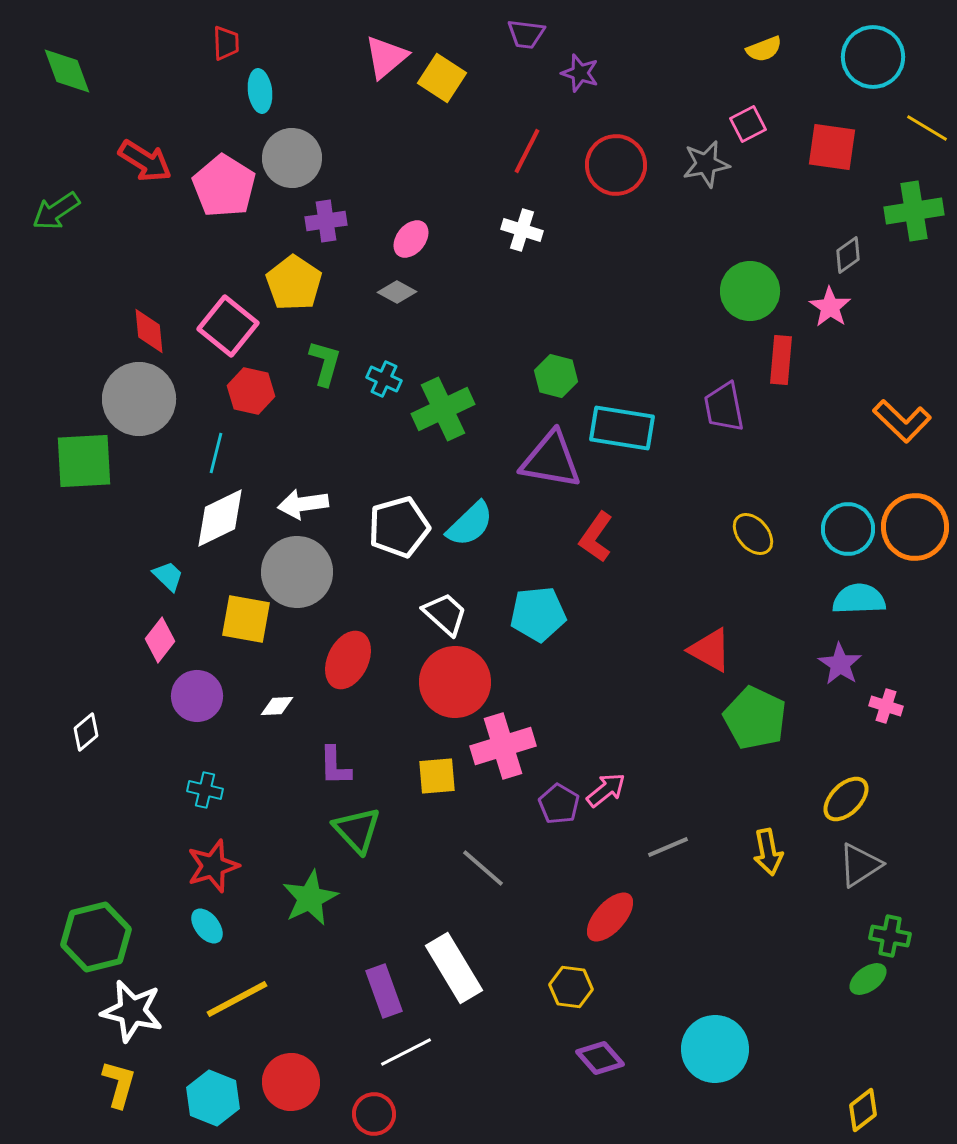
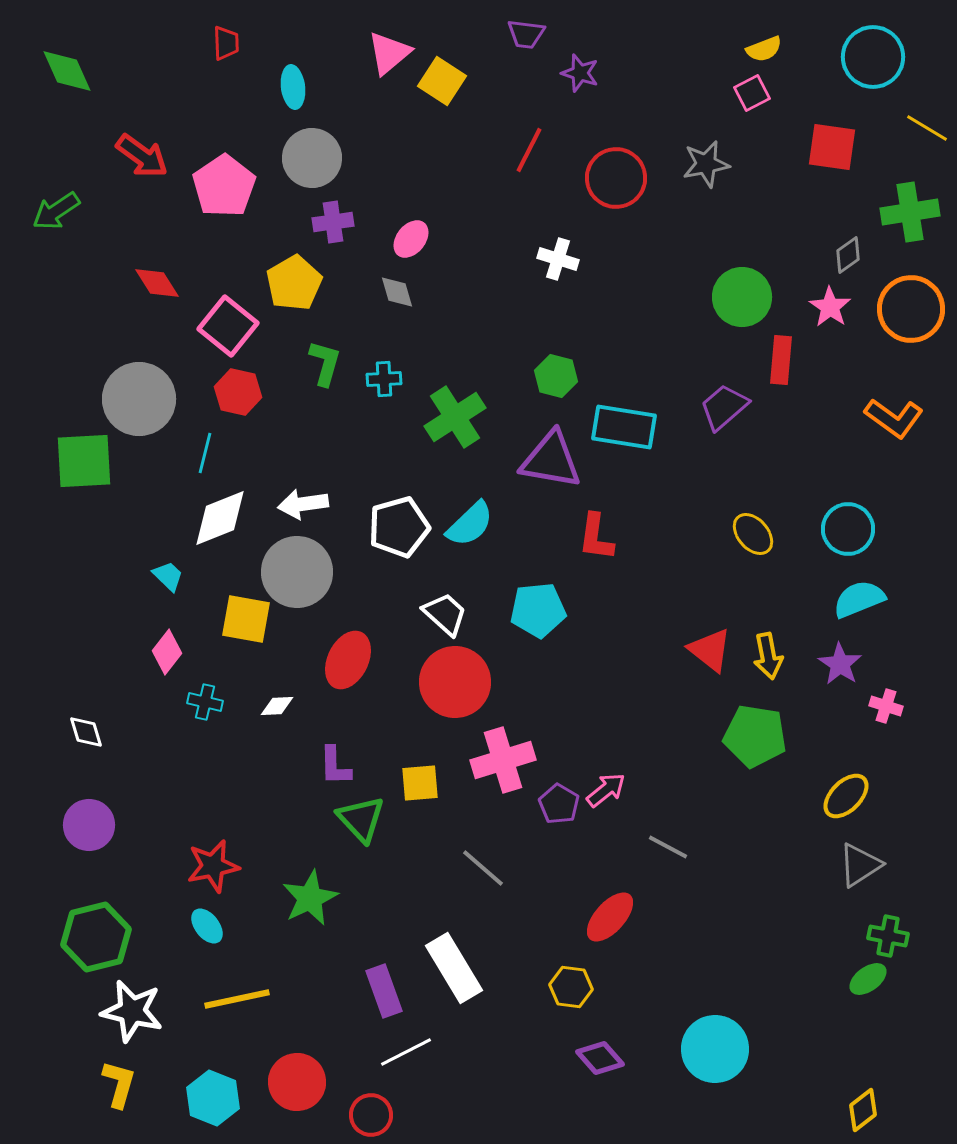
pink triangle at (386, 57): moved 3 px right, 4 px up
green diamond at (67, 71): rotated 4 degrees counterclockwise
yellow square at (442, 78): moved 3 px down
cyan ellipse at (260, 91): moved 33 px right, 4 px up
pink square at (748, 124): moved 4 px right, 31 px up
red line at (527, 151): moved 2 px right, 1 px up
gray circle at (292, 158): moved 20 px right
red arrow at (145, 161): moved 3 px left, 5 px up; rotated 4 degrees clockwise
red circle at (616, 165): moved 13 px down
pink pentagon at (224, 186): rotated 6 degrees clockwise
green cross at (914, 211): moved 4 px left, 1 px down
purple cross at (326, 221): moved 7 px right, 1 px down
white cross at (522, 230): moved 36 px right, 29 px down
yellow pentagon at (294, 283): rotated 8 degrees clockwise
green circle at (750, 291): moved 8 px left, 6 px down
gray diamond at (397, 292): rotated 45 degrees clockwise
red diamond at (149, 331): moved 8 px right, 48 px up; rotated 27 degrees counterclockwise
cyan cross at (384, 379): rotated 28 degrees counterclockwise
red hexagon at (251, 391): moved 13 px left, 1 px down
purple trapezoid at (724, 407): rotated 60 degrees clockwise
green cross at (443, 409): moved 12 px right, 8 px down; rotated 8 degrees counterclockwise
orange L-shape at (902, 421): moved 8 px left, 3 px up; rotated 8 degrees counterclockwise
cyan rectangle at (622, 428): moved 2 px right, 1 px up
cyan line at (216, 453): moved 11 px left
white diamond at (220, 518): rotated 4 degrees clockwise
orange circle at (915, 527): moved 4 px left, 218 px up
red L-shape at (596, 537): rotated 27 degrees counterclockwise
cyan semicircle at (859, 599): rotated 20 degrees counterclockwise
cyan pentagon at (538, 614): moved 4 px up
pink diamond at (160, 640): moved 7 px right, 12 px down
red triangle at (710, 650): rotated 9 degrees clockwise
purple circle at (197, 696): moved 108 px left, 129 px down
green pentagon at (755, 718): moved 18 px down; rotated 16 degrees counterclockwise
white diamond at (86, 732): rotated 66 degrees counterclockwise
pink cross at (503, 746): moved 14 px down
yellow square at (437, 776): moved 17 px left, 7 px down
cyan cross at (205, 790): moved 88 px up
yellow ellipse at (846, 799): moved 3 px up
green triangle at (357, 830): moved 4 px right, 11 px up
gray line at (668, 847): rotated 51 degrees clockwise
yellow arrow at (768, 852): moved 196 px up
red star at (213, 866): rotated 6 degrees clockwise
green cross at (890, 936): moved 2 px left
yellow line at (237, 999): rotated 16 degrees clockwise
red circle at (291, 1082): moved 6 px right
red circle at (374, 1114): moved 3 px left, 1 px down
